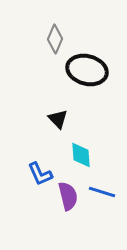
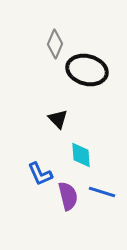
gray diamond: moved 5 px down
